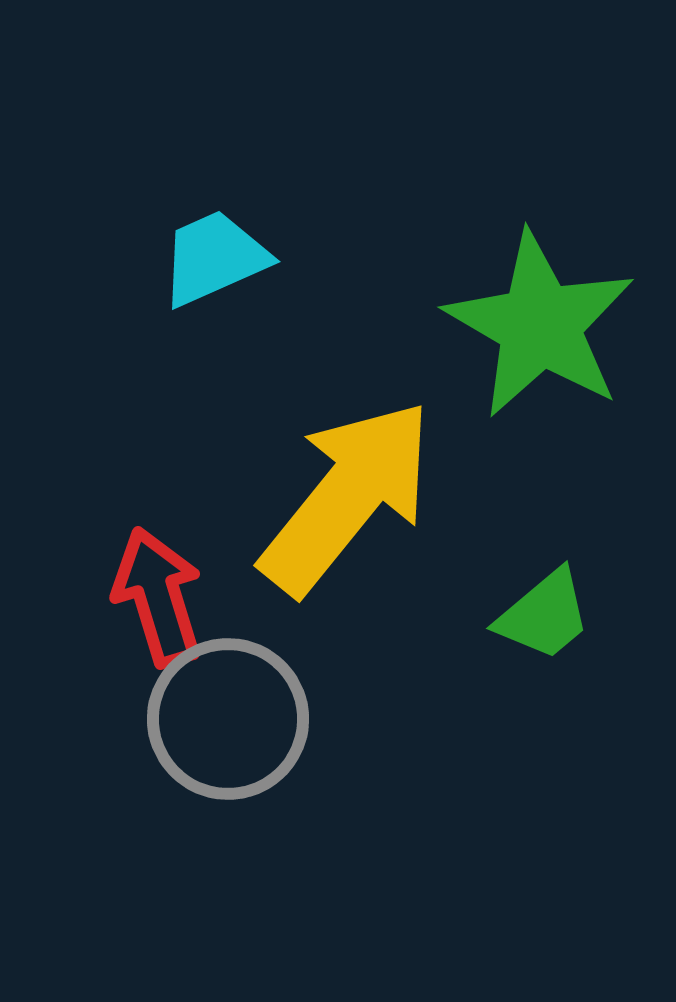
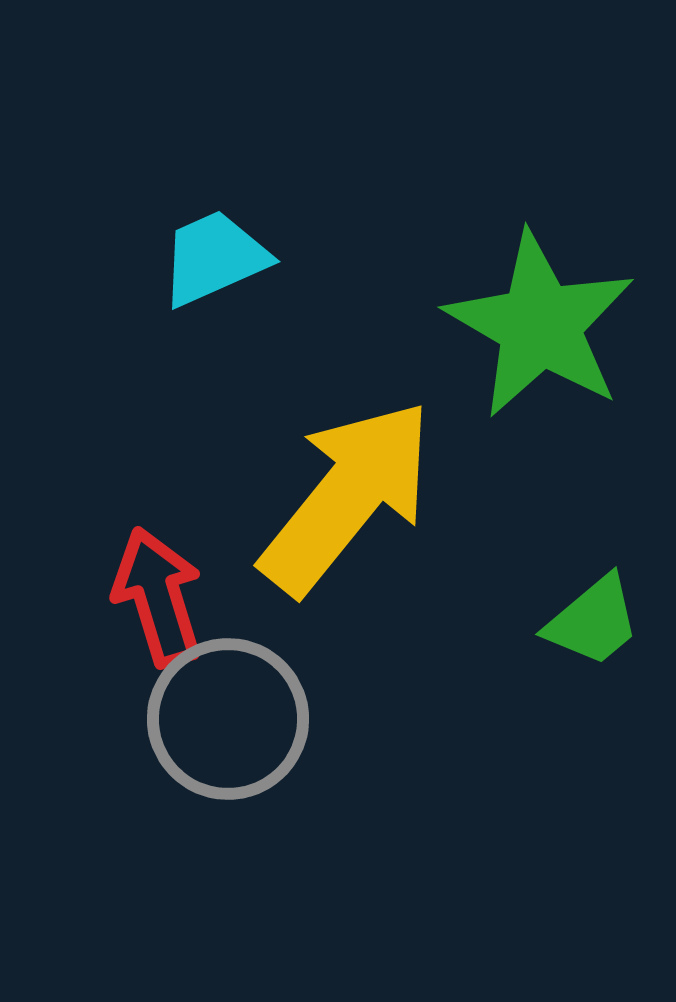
green trapezoid: moved 49 px right, 6 px down
